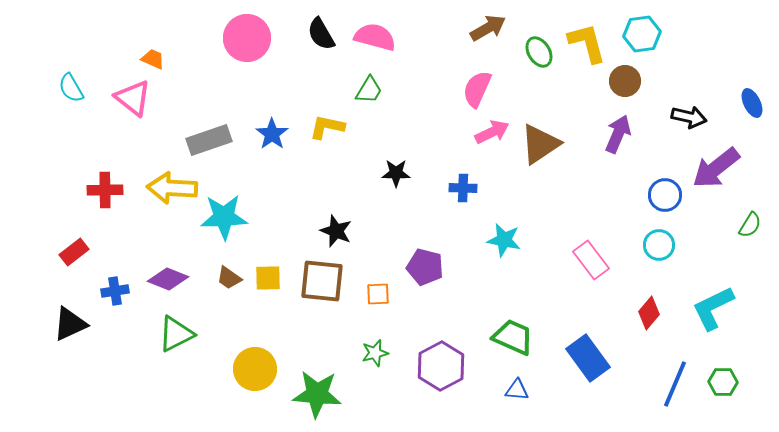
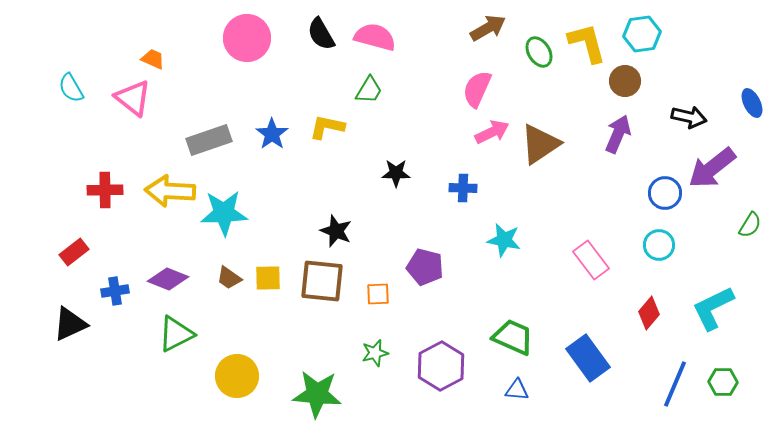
purple arrow at (716, 168): moved 4 px left
yellow arrow at (172, 188): moved 2 px left, 3 px down
blue circle at (665, 195): moved 2 px up
cyan star at (224, 217): moved 4 px up
yellow circle at (255, 369): moved 18 px left, 7 px down
